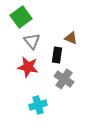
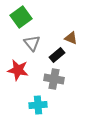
gray triangle: moved 2 px down
black rectangle: rotated 42 degrees clockwise
red star: moved 10 px left, 3 px down
gray cross: moved 10 px left; rotated 24 degrees counterclockwise
cyan cross: rotated 12 degrees clockwise
